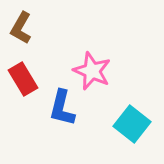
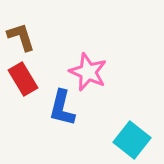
brown L-shape: moved 9 px down; rotated 132 degrees clockwise
pink star: moved 4 px left, 1 px down
cyan square: moved 16 px down
